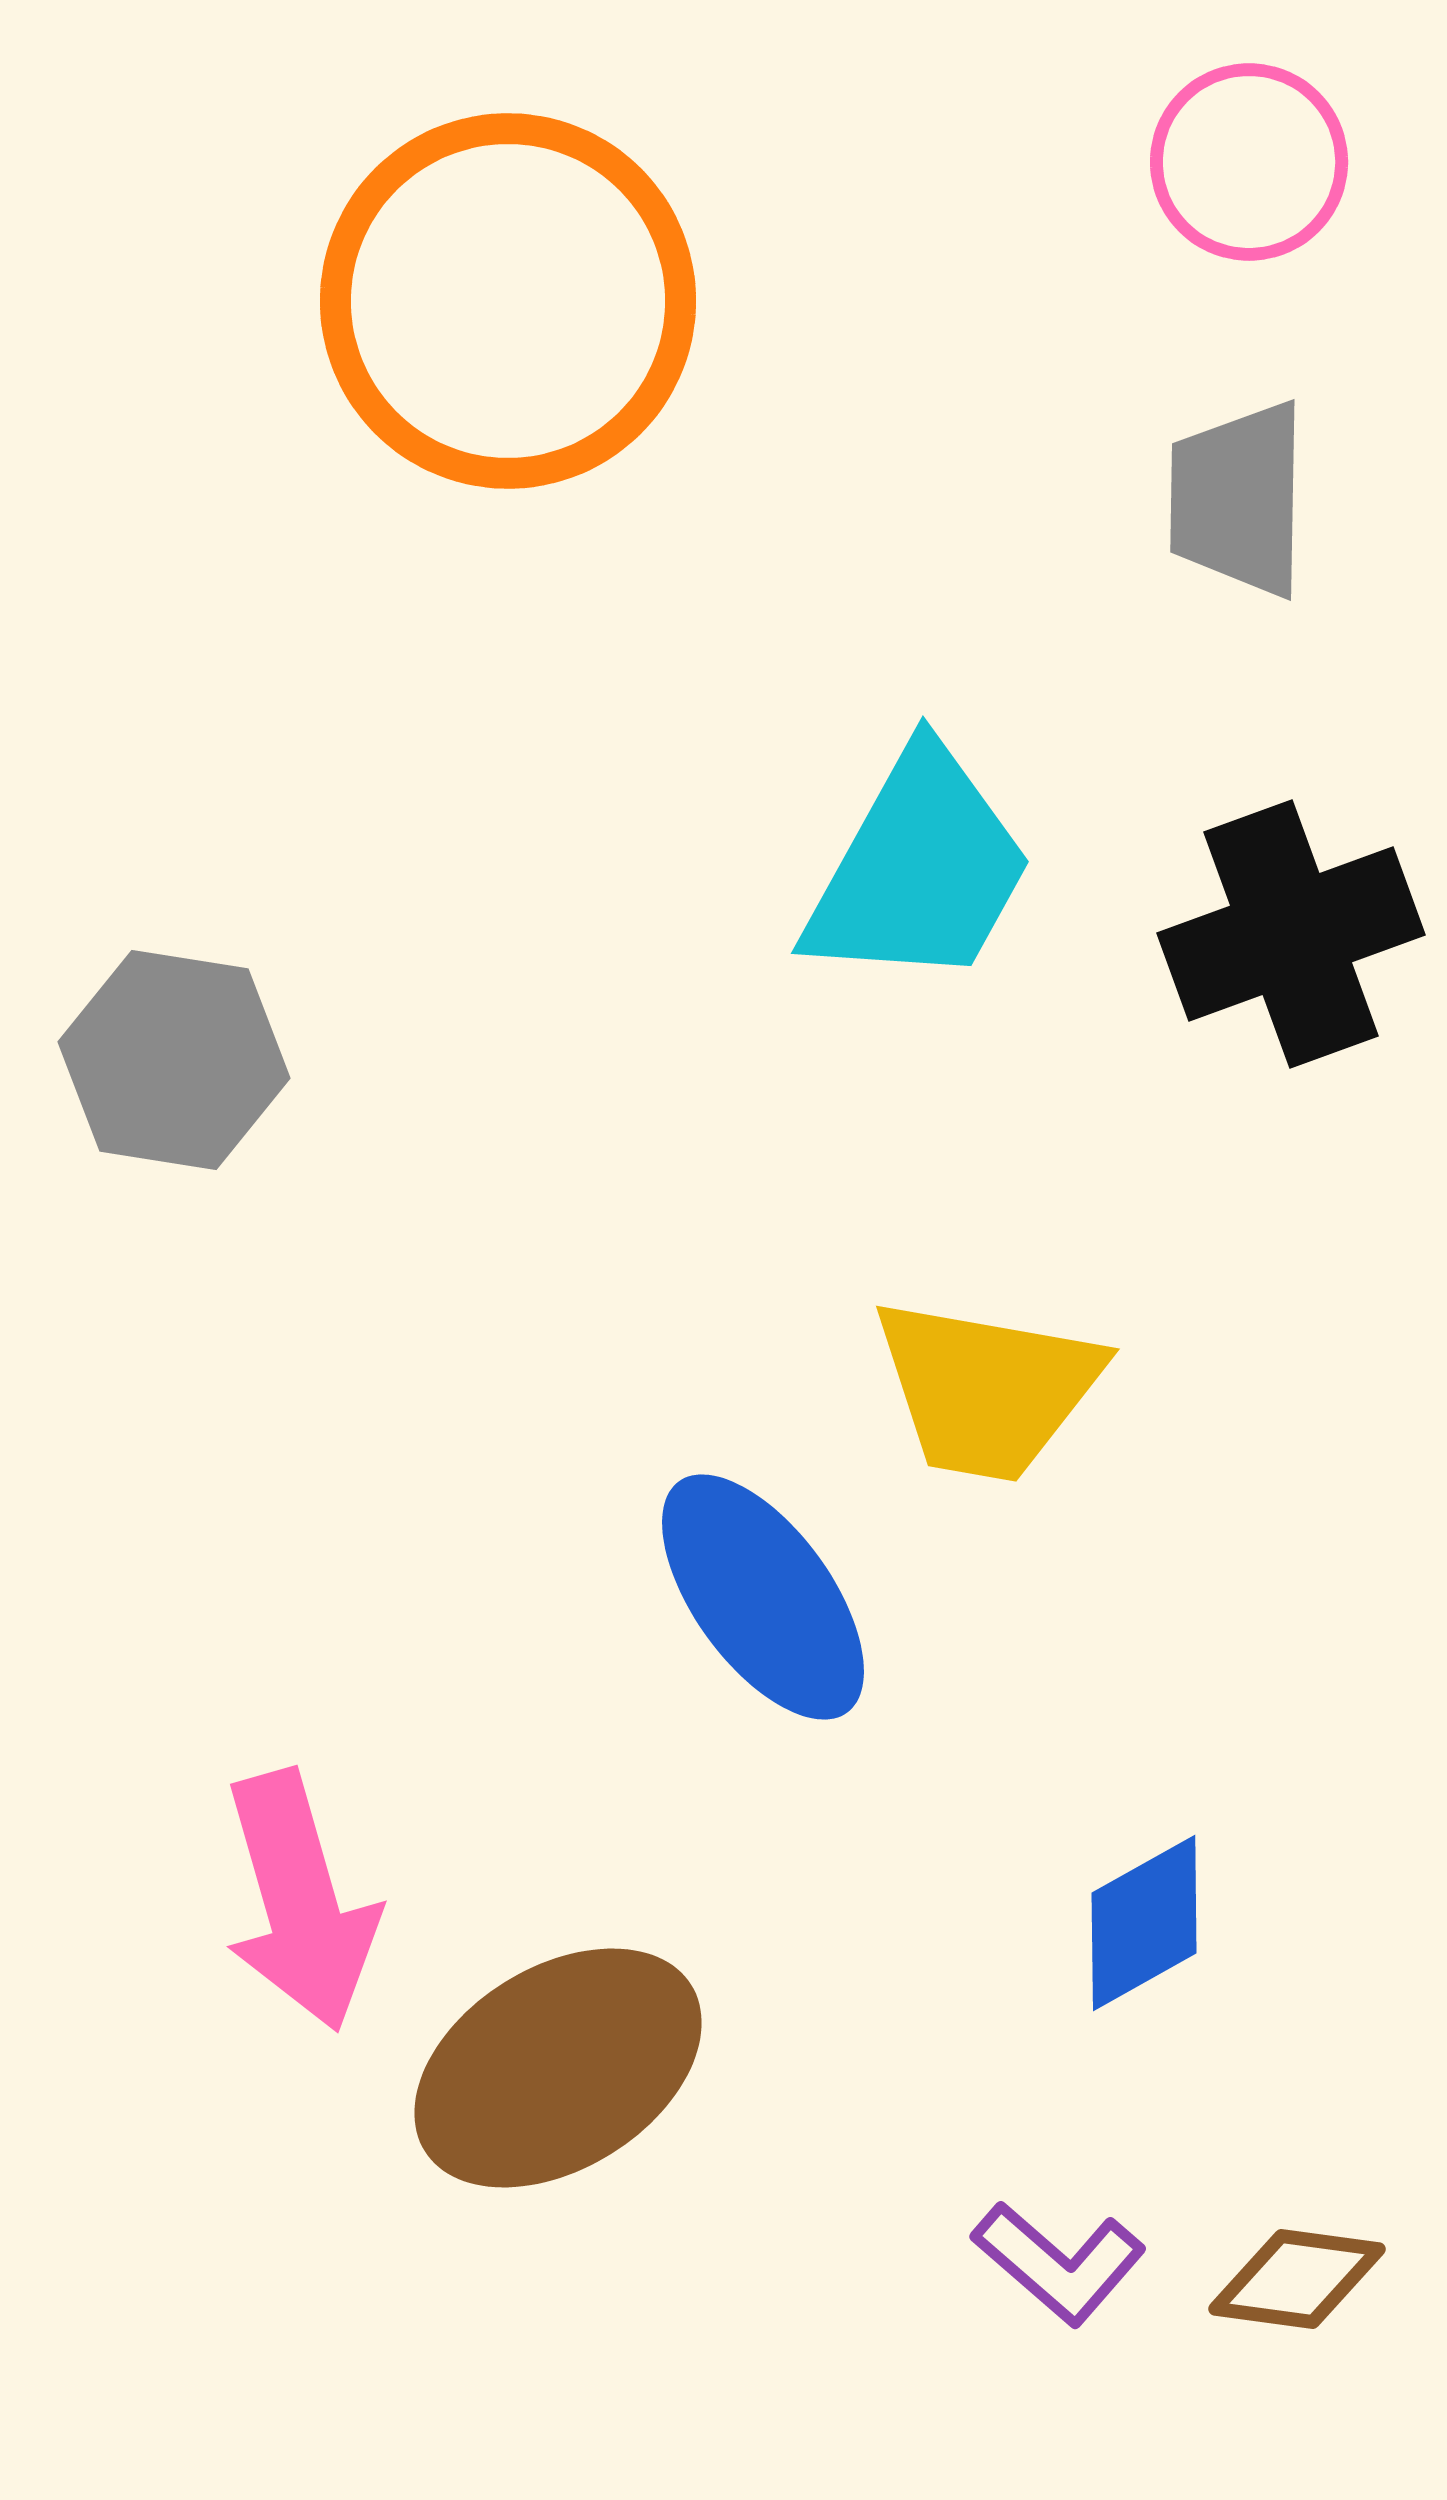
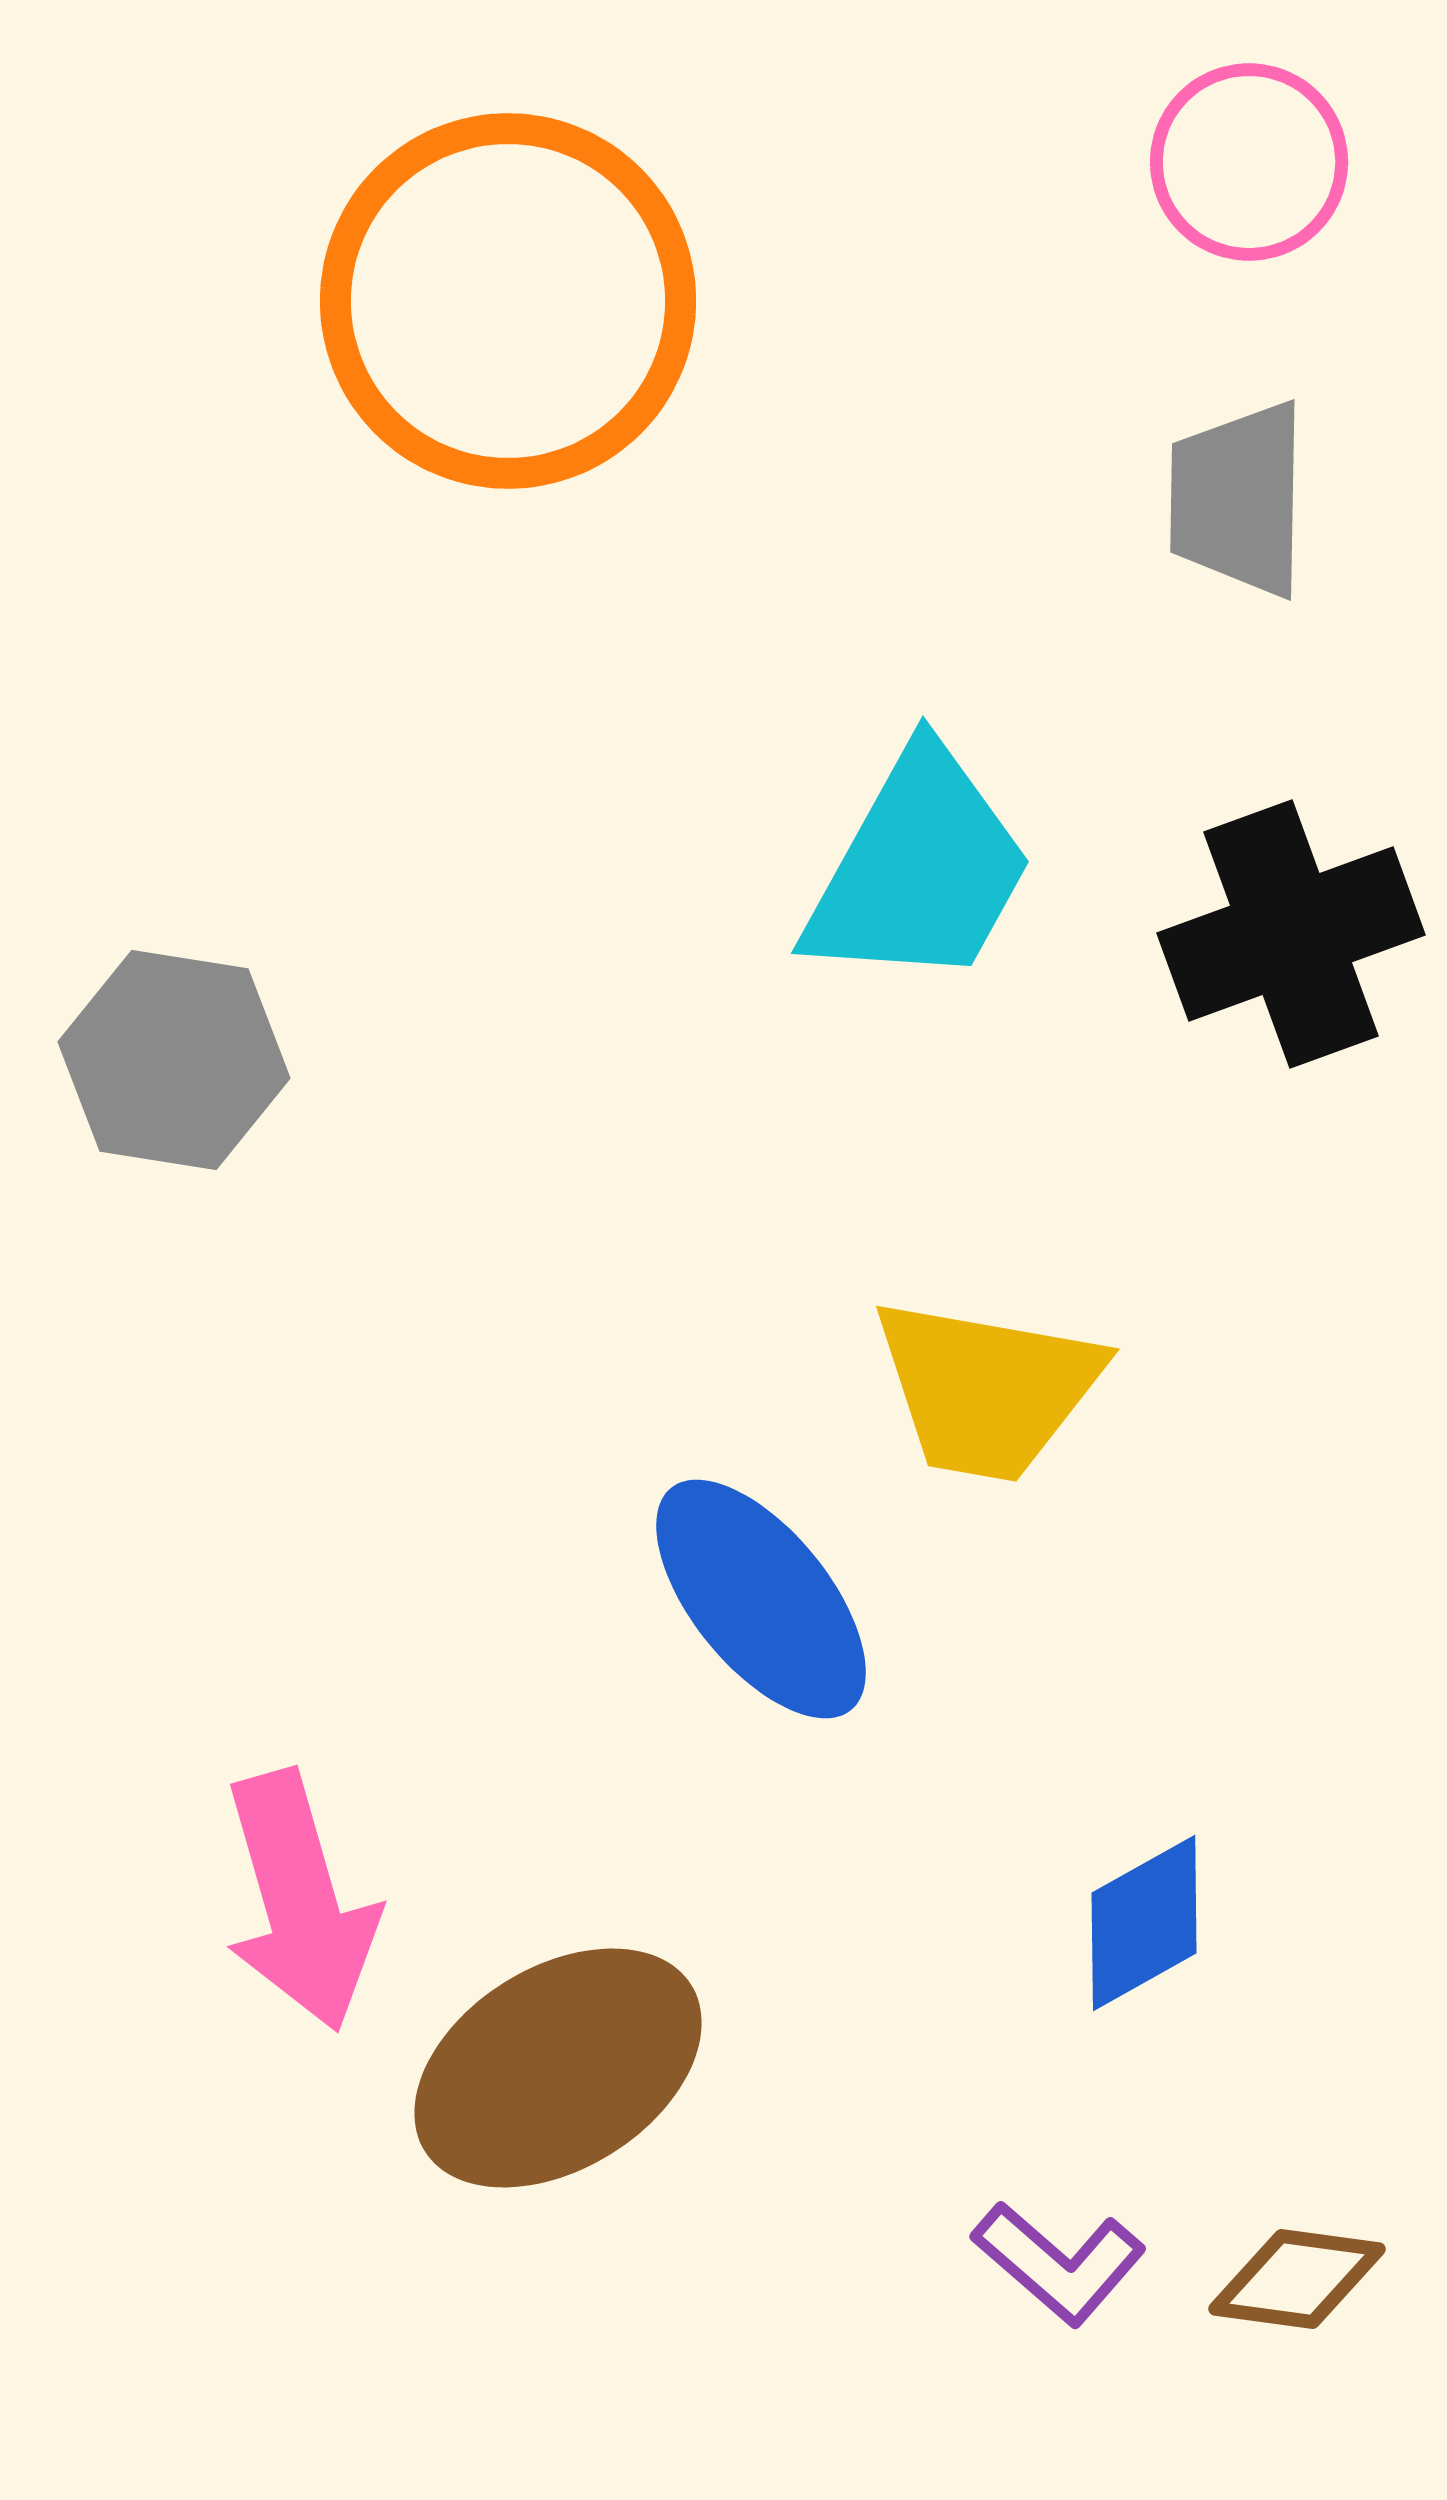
blue ellipse: moved 2 px left, 2 px down; rotated 3 degrees counterclockwise
